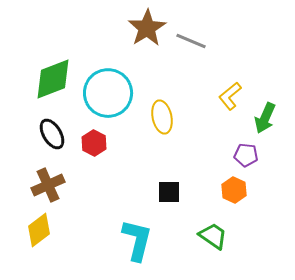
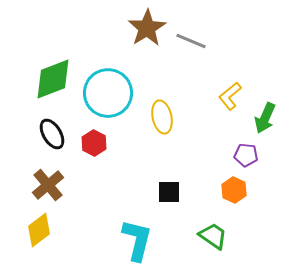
brown cross: rotated 16 degrees counterclockwise
